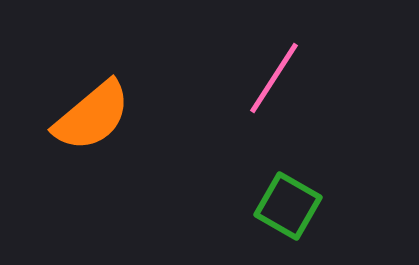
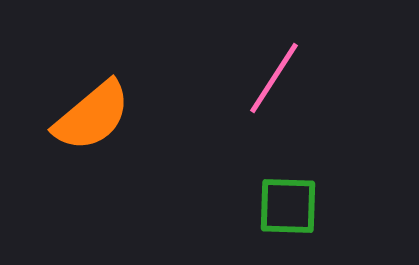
green square: rotated 28 degrees counterclockwise
